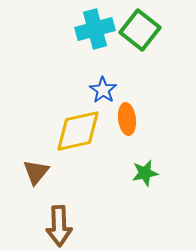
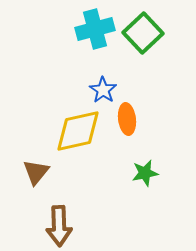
green square: moved 3 px right, 3 px down; rotated 9 degrees clockwise
